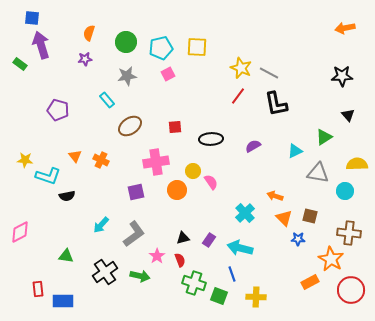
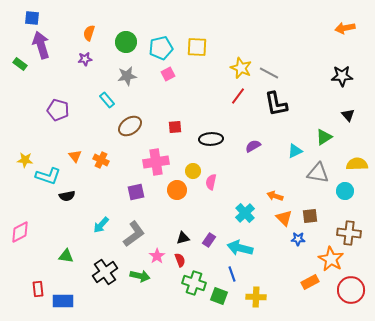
pink semicircle at (211, 182): rotated 133 degrees counterclockwise
brown square at (310, 216): rotated 21 degrees counterclockwise
